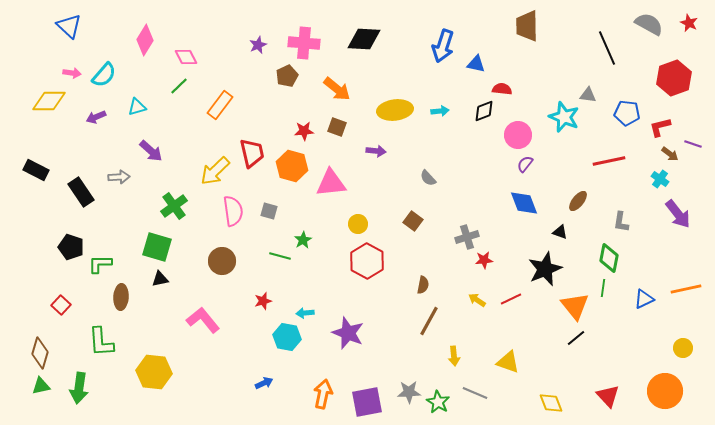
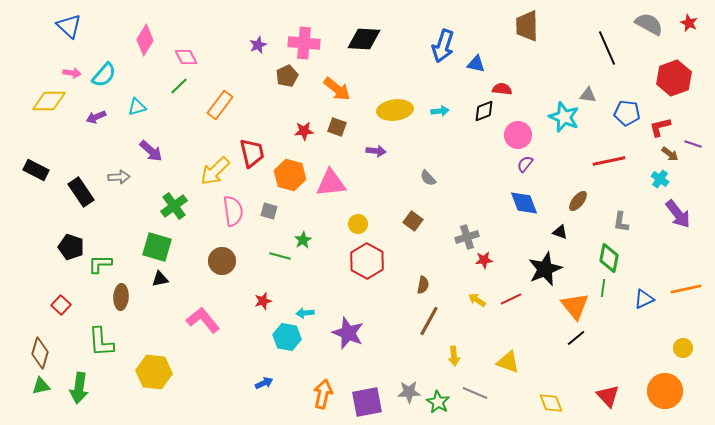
orange hexagon at (292, 166): moved 2 px left, 9 px down
